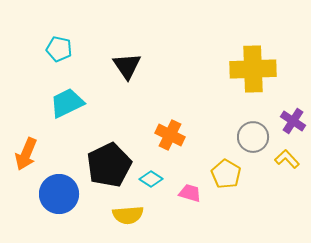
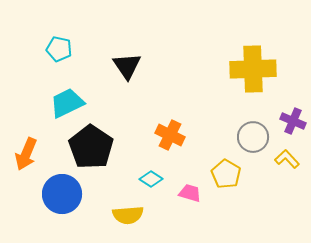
purple cross: rotated 10 degrees counterclockwise
black pentagon: moved 18 px left, 18 px up; rotated 12 degrees counterclockwise
blue circle: moved 3 px right
